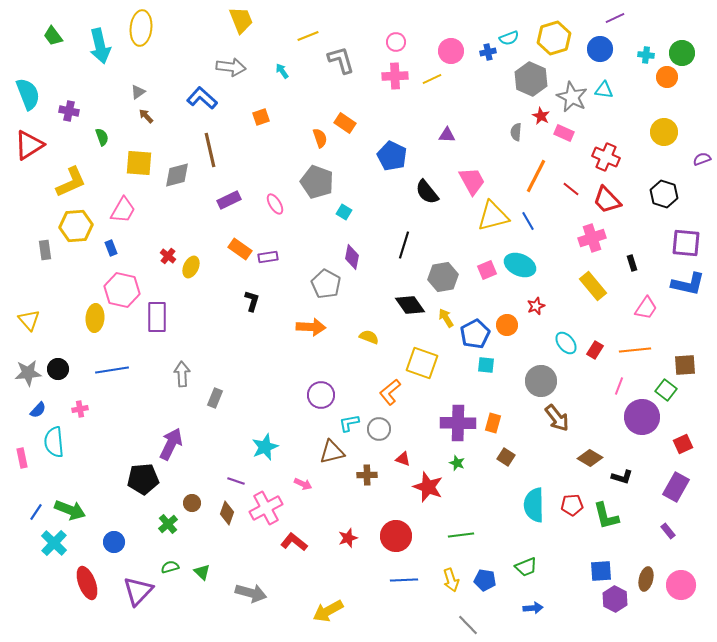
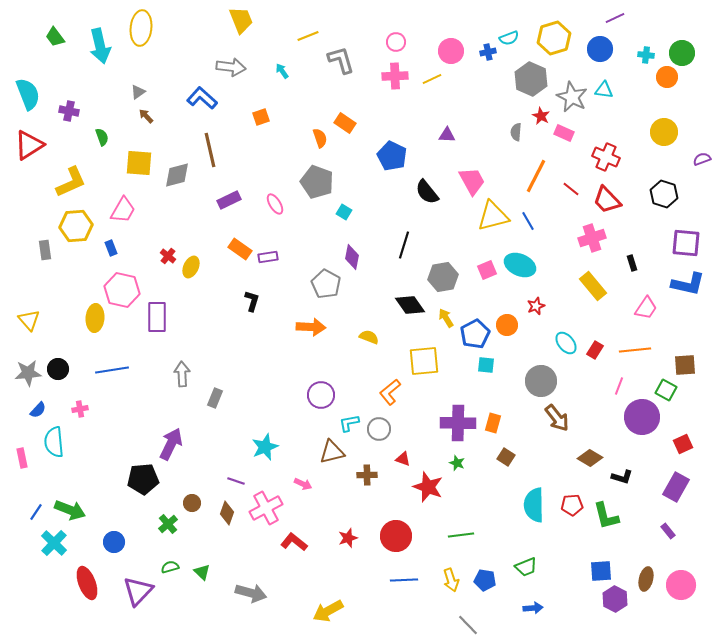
green trapezoid at (53, 36): moved 2 px right, 1 px down
yellow square at (422, 363): moved 2 px right, 2 px up; rotated 24 degrees counterclockwise
green square at (666, 390): rotated 10 degrees counterclockwise
